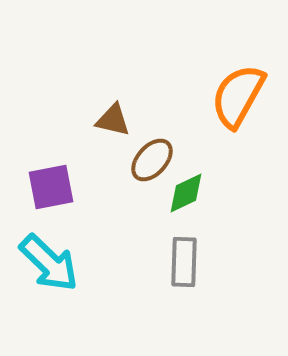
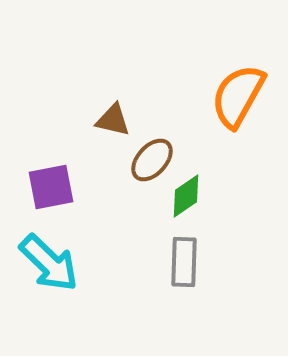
green diamond: moved 3 px down; rotated 9 degrees counterclockwise
